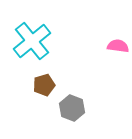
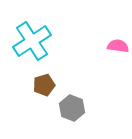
cyan cross: rotated 6 degrees clockwise
